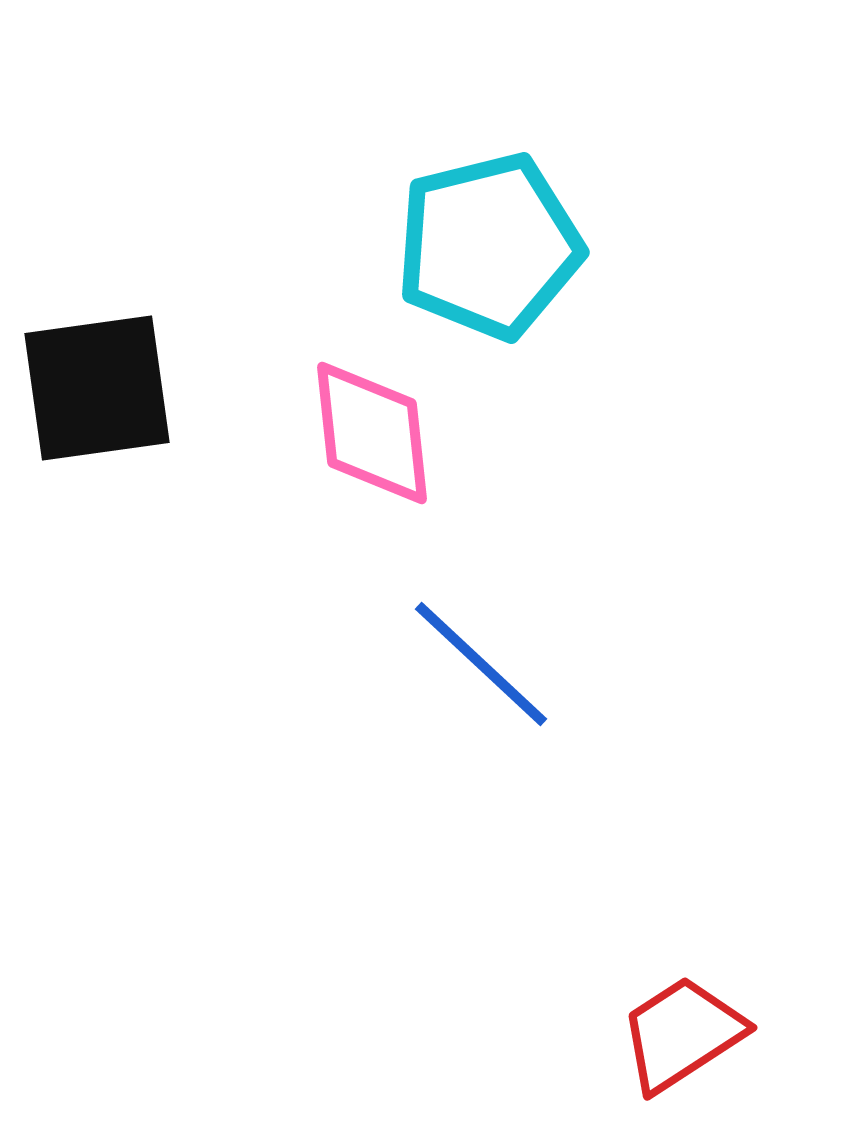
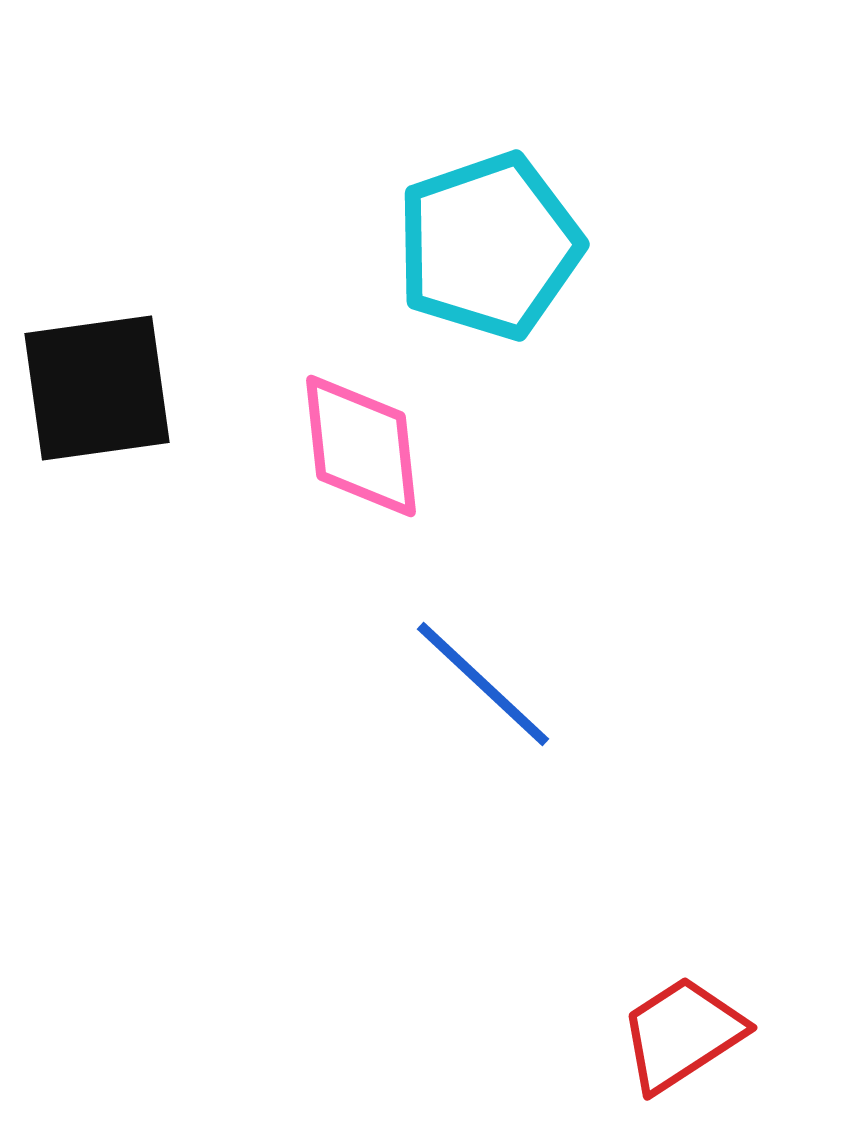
cyan pentagon: rotated 5 degrees counterclockwise
pink diamond: moved 11 px left, 13 px down
blue line: moved 2 px right, 20 px down
